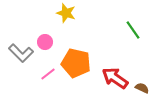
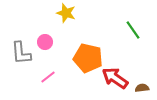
gray L-shape: rotated 40 degrees clockwise
orange pentagon: moved 12 px right, 5 px up
pink line: moved 3 px down
brown semicircle: rotated 32 degrees counterclockwise
